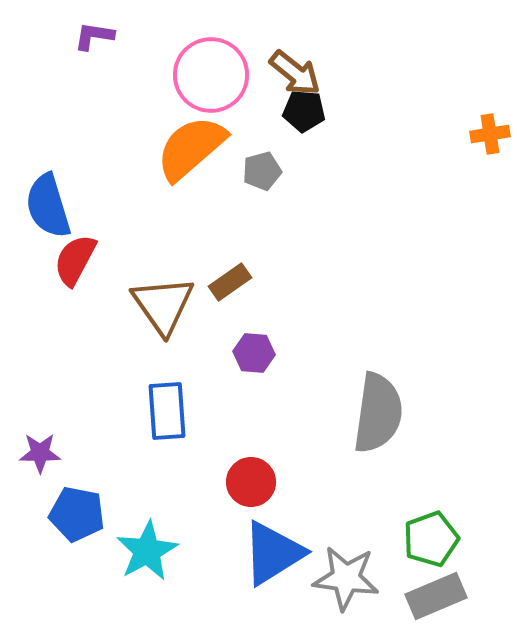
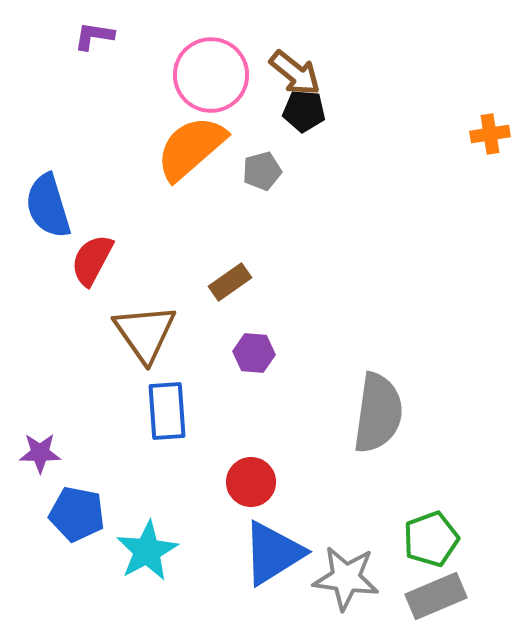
red semicircle: moved 17 px right
brown triangle: moved 18 px left, 28 px down
